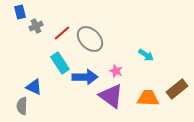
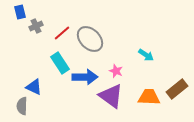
orange trapezoid: moved 1 px right, 1 px up
